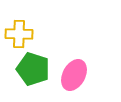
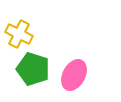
yellow cross: rotated 24 degrees clockwise
